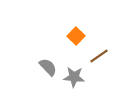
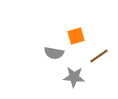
orange square: rotated 30 degrees clockwise
gray semicircle: moved 6 px right, 14 px up; rotated 144 degrees clockwise
